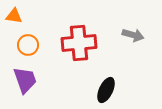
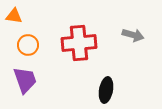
black ellipse: rotated 15 degrees counterclockwise
